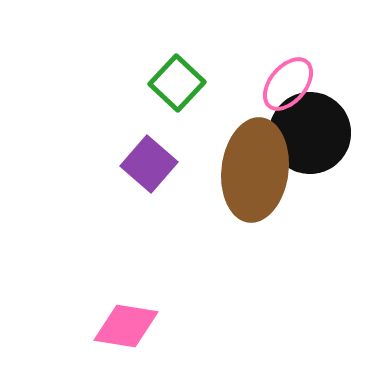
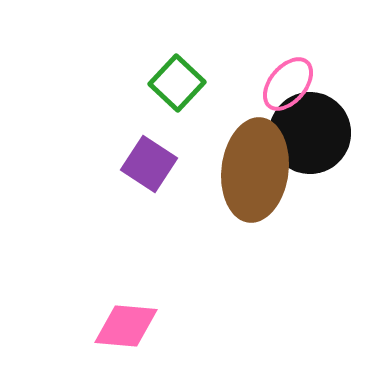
purple square: rotated 8 degrees counterclockwise
pink diamond: rotated 4 degrees counterclockwise
